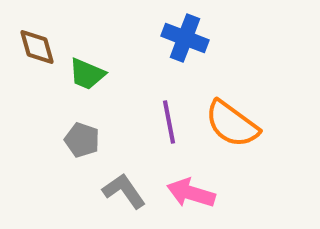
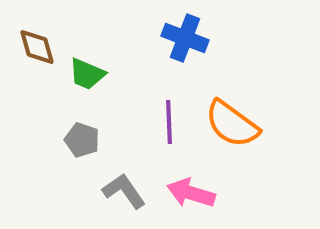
purple line: rotated 9 degrees clockwise
